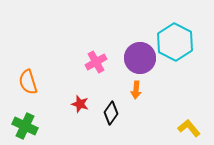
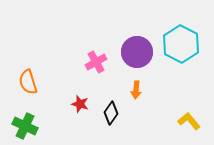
cyan hexagon: moved 6 px right, 2 px down
purple circle: moved 3 px left, 6 px up
yellow L-shape: moved 7 px up
